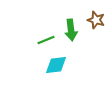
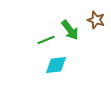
green arrow: moved 1 px left; rotated 30 degrees counterclockwise
